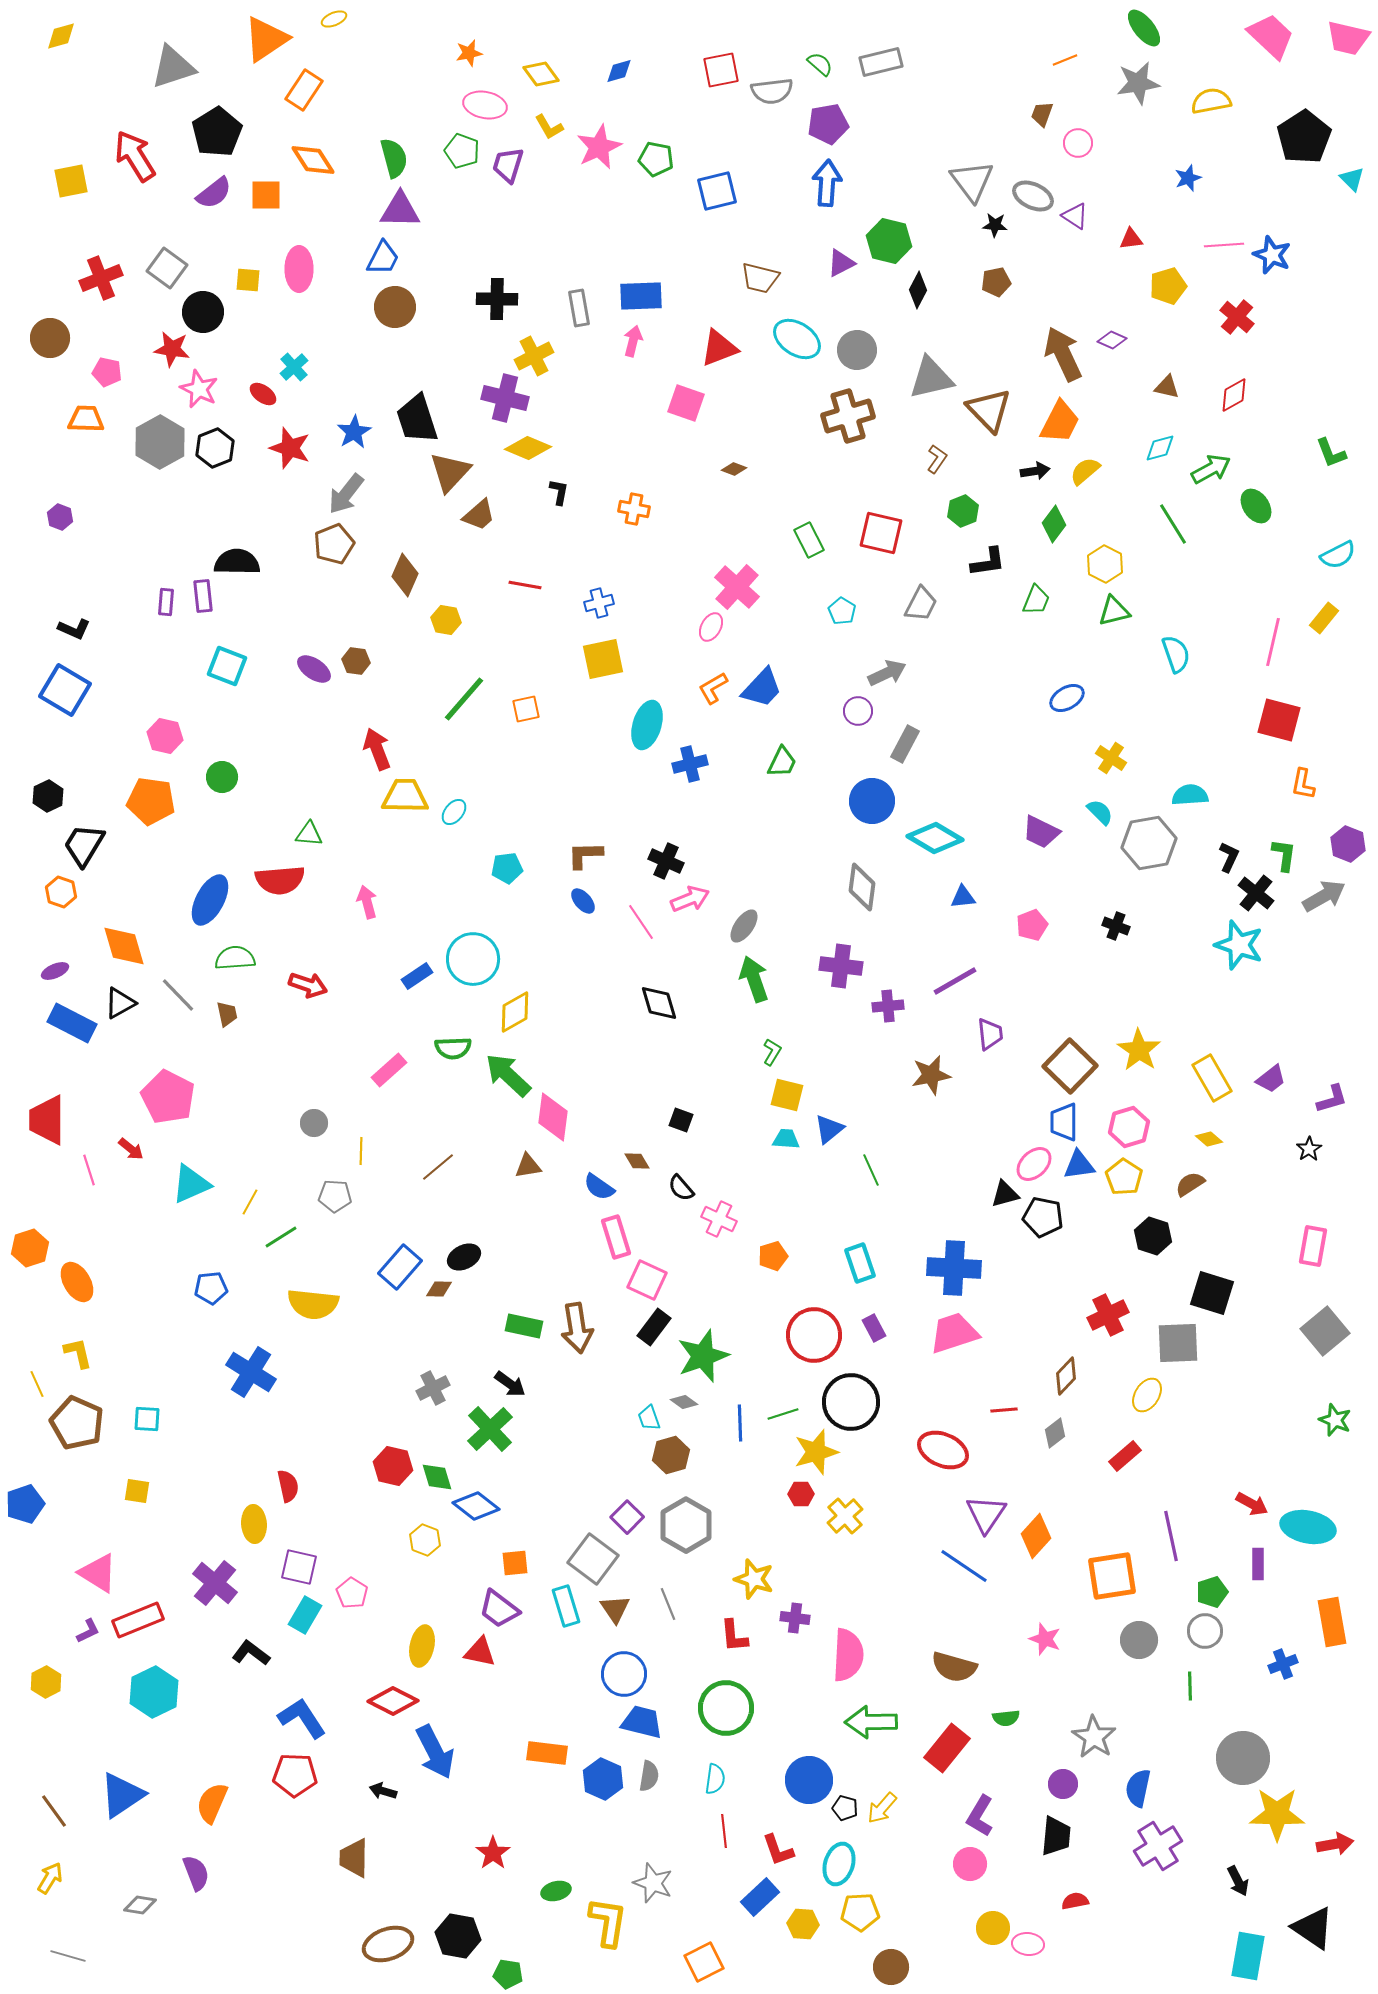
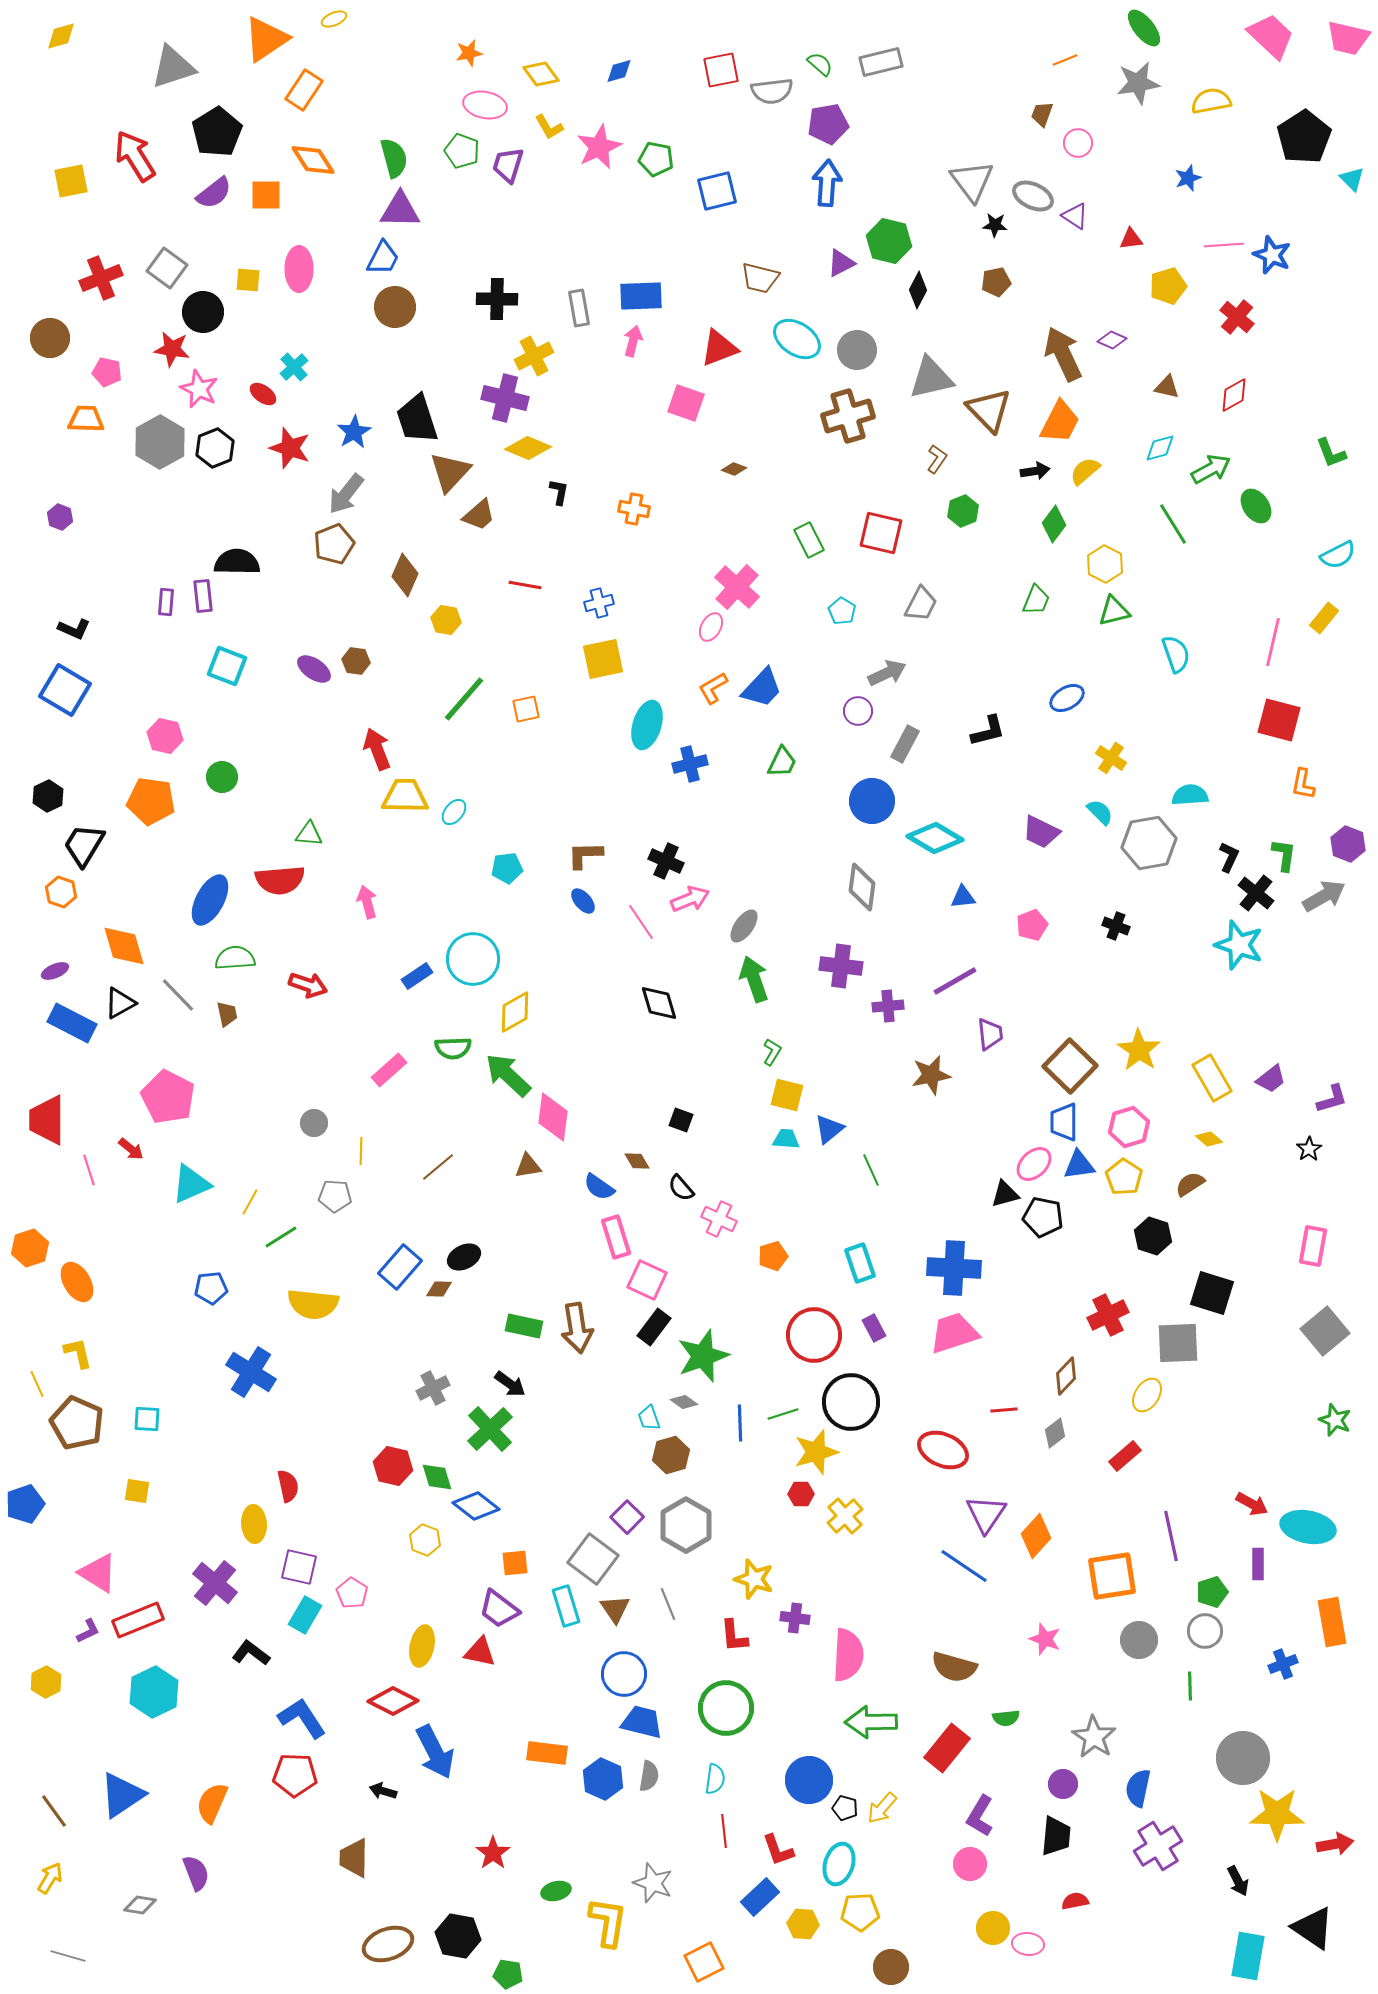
black L-shape at (988, 562): moved 169 px down; rotated 6 degrees counterclockwise
